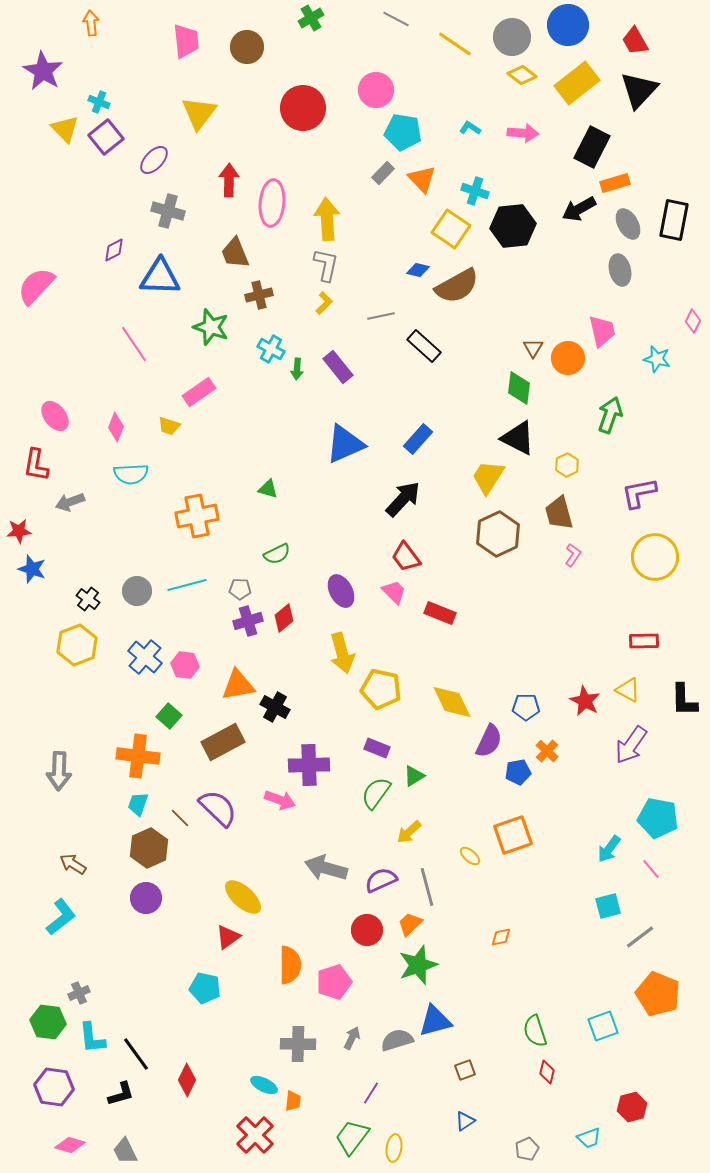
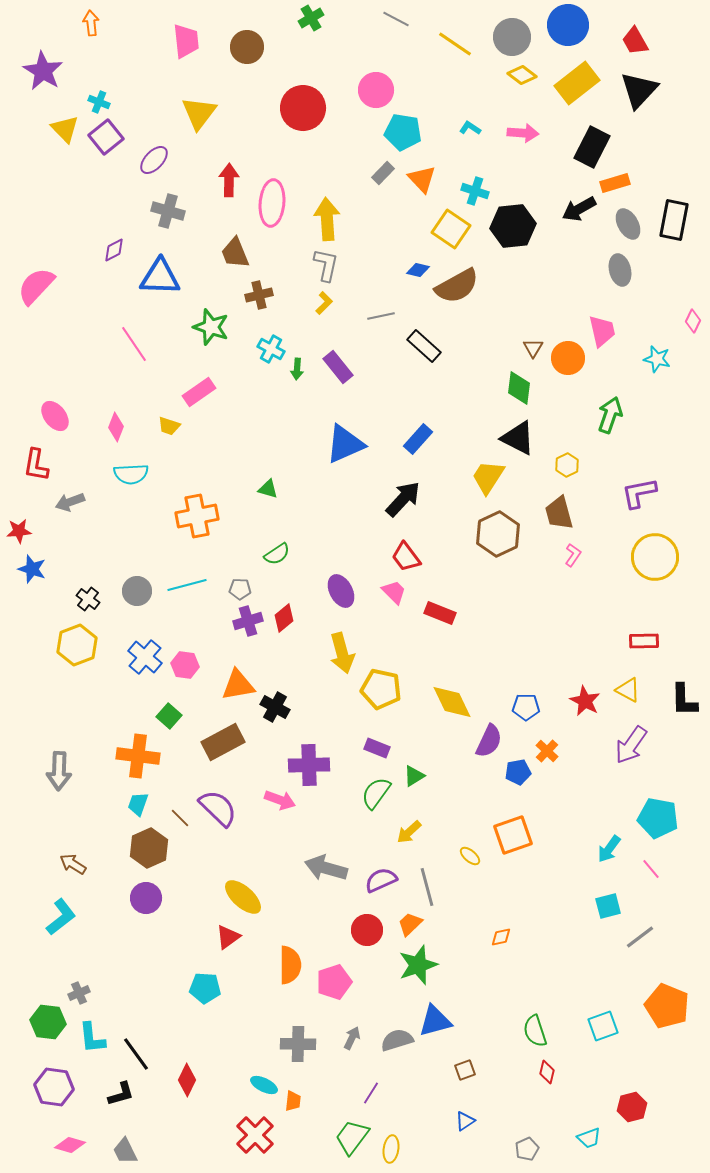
green semicircle at (277, 554): rotated 8 degrees counterclockwise
cyan pentagon at (205, 988): rotated 8 degrees counterclockwise
orange pentagon at (658, 994): moved 9 px right, 12 px down
yellow ellipse at (394, 1148): moved 3 px left, 1 px down
